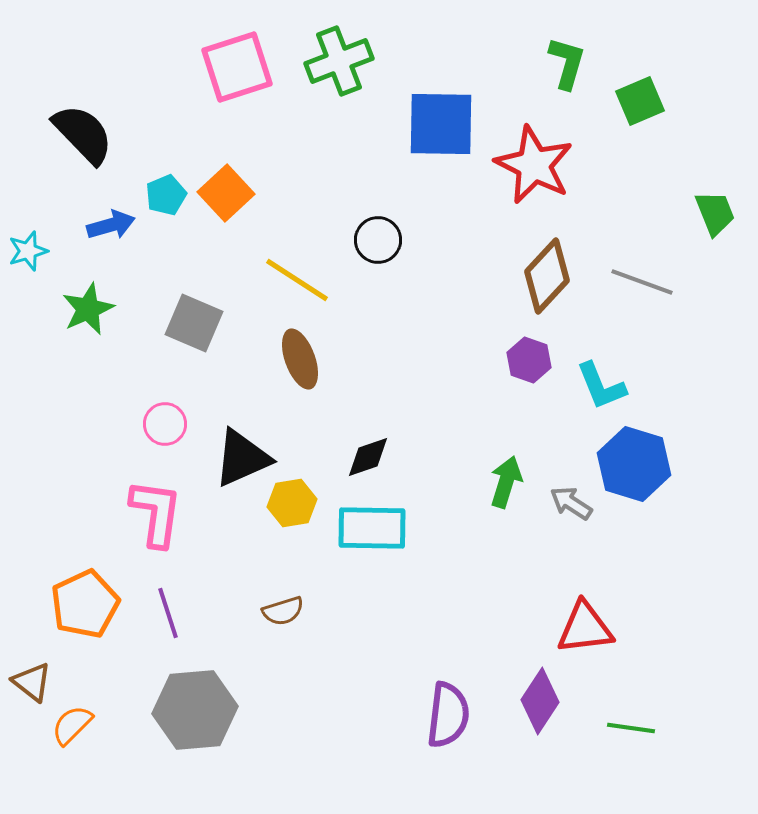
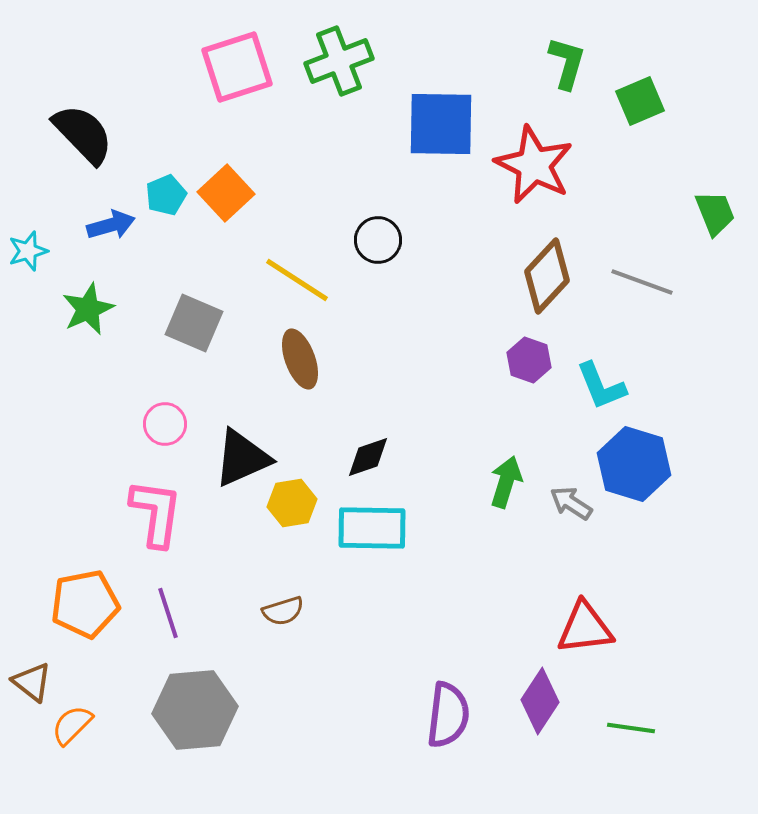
orange pentagon: rotated 14 degrees clockwise
